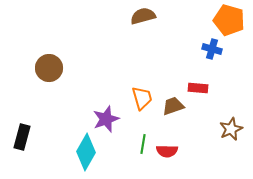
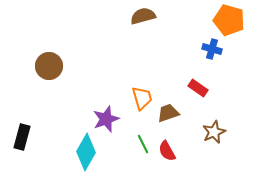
brown circle: moved 2 px up
red rectangle: rotated 30 degrees clockwise
brown trapezoid: moved 5 px left, 7 px down
brown star: moved 17 px left, 3 px down
green line: rotated 36 degrees counterclockwise
red semicircle: rotated 60 degrees clockwise
